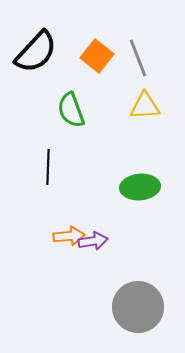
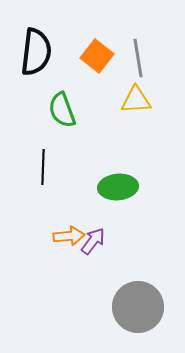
black semicircle: rotated 36 degrees counterclockwise
gray line: rotated 12 degrees clockwise
yellow triangle: moved 9 px left, 6 px up
green semicircle: moved 9 px left
black line: moved 5 px left
green ellipse: moved 22 px left
purple arrow: rotated 44 degrees counterclockwise
